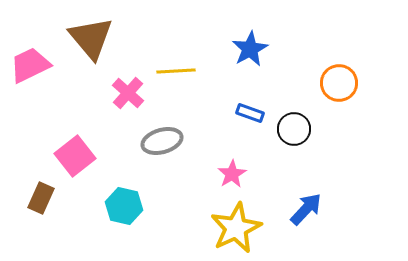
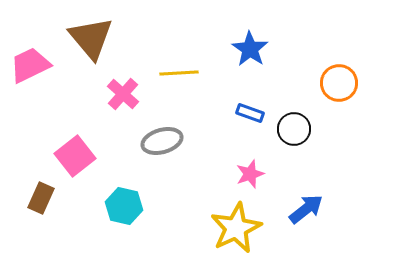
blue star: rotated 9 degrees counterclockwise
yellow line: moved 3 px right, 2 px down
pink cross: moved 5 px left, 1 px down
pink star: moved 18 px right; rotated 12 degrees clockwise
blue arrow: rotated 9 degrees clockwise
